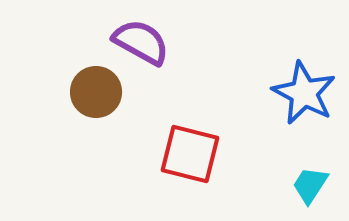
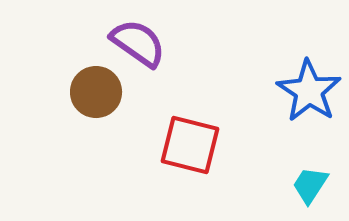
purple semicircle: moved 3 px left, 1 px down; rotated 6 degrees clockwise
blue star: moved 5 px right, 2 px up; rotated 6 degrees clockwise
red square: moved 9 px up
